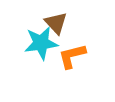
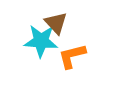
cyan star: moved 2 px up; rotated 12 degrees clockwise
